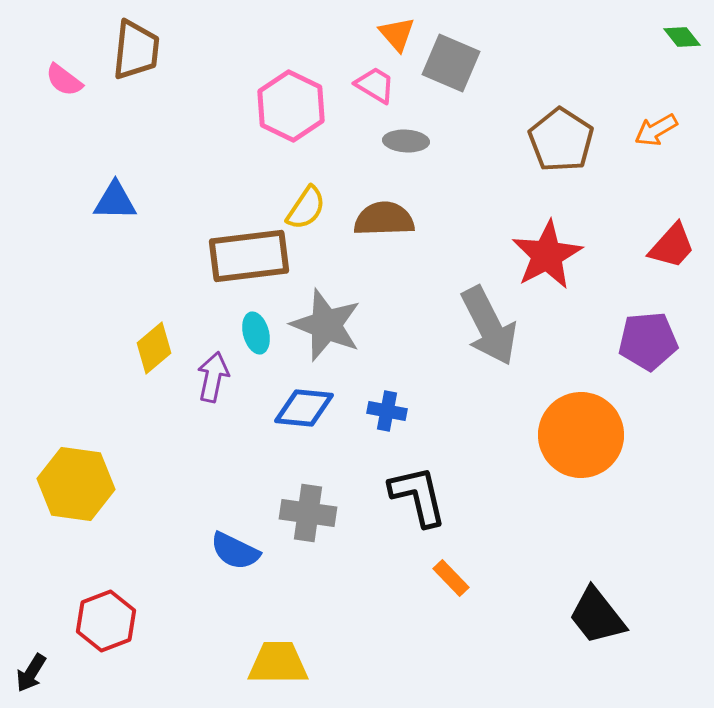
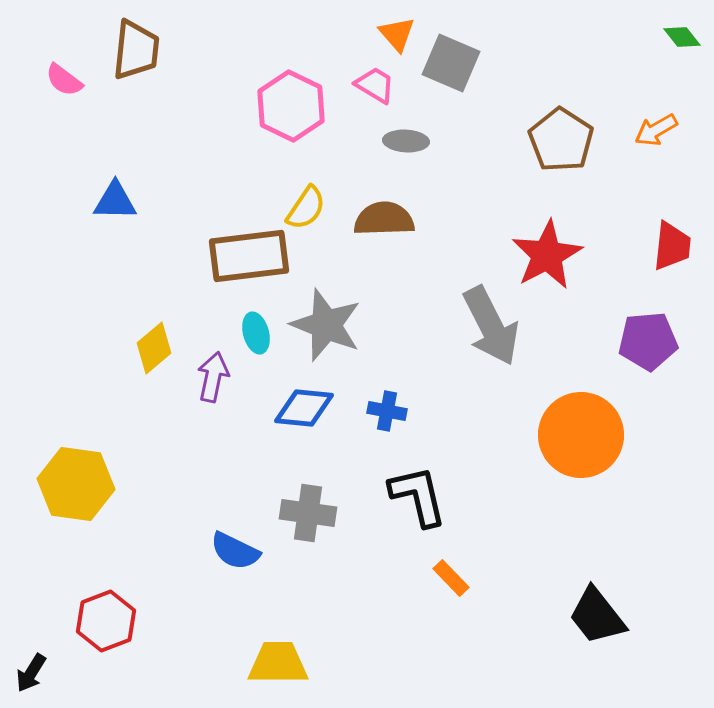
red trapezoid: rotated 36 degrees counterclockwise
gray arrow: moved 2 px right
